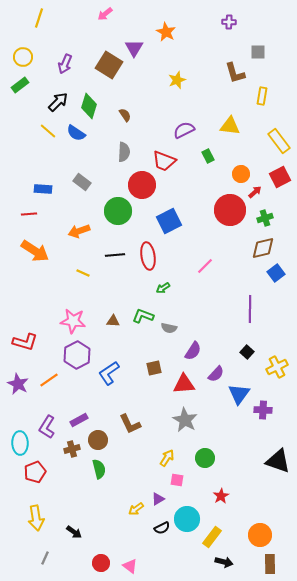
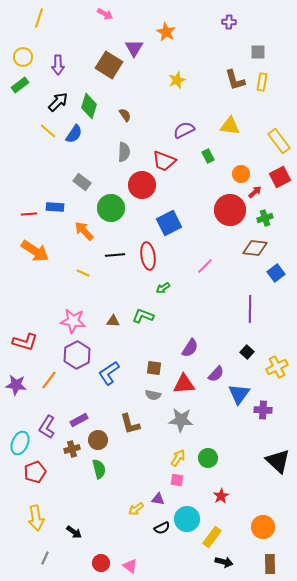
pink arrow at (105, 14): rotated 112 degrees counterclockwise
purple arrow at (65, 64): moved 7 px left, 1 px down; rotated 24 degrees counterclockwise
brown L-shape at (235, 73): moved 7 px down
yellow rectangle at (262, 96): moved 14 px up
blue semicircle at (76, 133): moved 2 px left, 1 px down; rotated 90 degrees counterclockwise
blue rectangle at (43, 189): moved 12 px right, 18 px down
green circle at (118, 211): moved 7 px left, 3 px up
blue square at (169, 221): moved 2 px down
orange arrow at (79, 231): moved 5 px right; rotated 65 degrees clockwise
brown diamond at (263, 248): moved 8 px left; rotated 20 degrees clockwise
gray semicircle at (169, 328): moved 16 px left, 67 px down
purple semicircle at (193, 351): moved 3 px left, 3 px up
brown square at (154, 368): rotated 21 degrees clockwise
orange line at (49, 380): rotated 18 degrees counterclockwise
purple star at (18, 384): moved 2 px left, 1 px down; rotated 20 degrees counterclockwise
gray star at (185, 420): moved 4 px left; rotated 25 degrees counterclockwise
brown L-shape at (130, 424): rotated 10 degrees clockwise
cyan ellipse at (20, 443): rotated 25 degrees clockwise
yellow arrow at (167, 458): moved 11 px right
green circle at (205, 458): moved 3 px right
black triangle at (278, 461): rotated 24 degrees clockwise
purple triangle at (158, 499): rotated 40 degrees clockwise
orange circle at (260, 535): moved 3 px right, 8 px up
